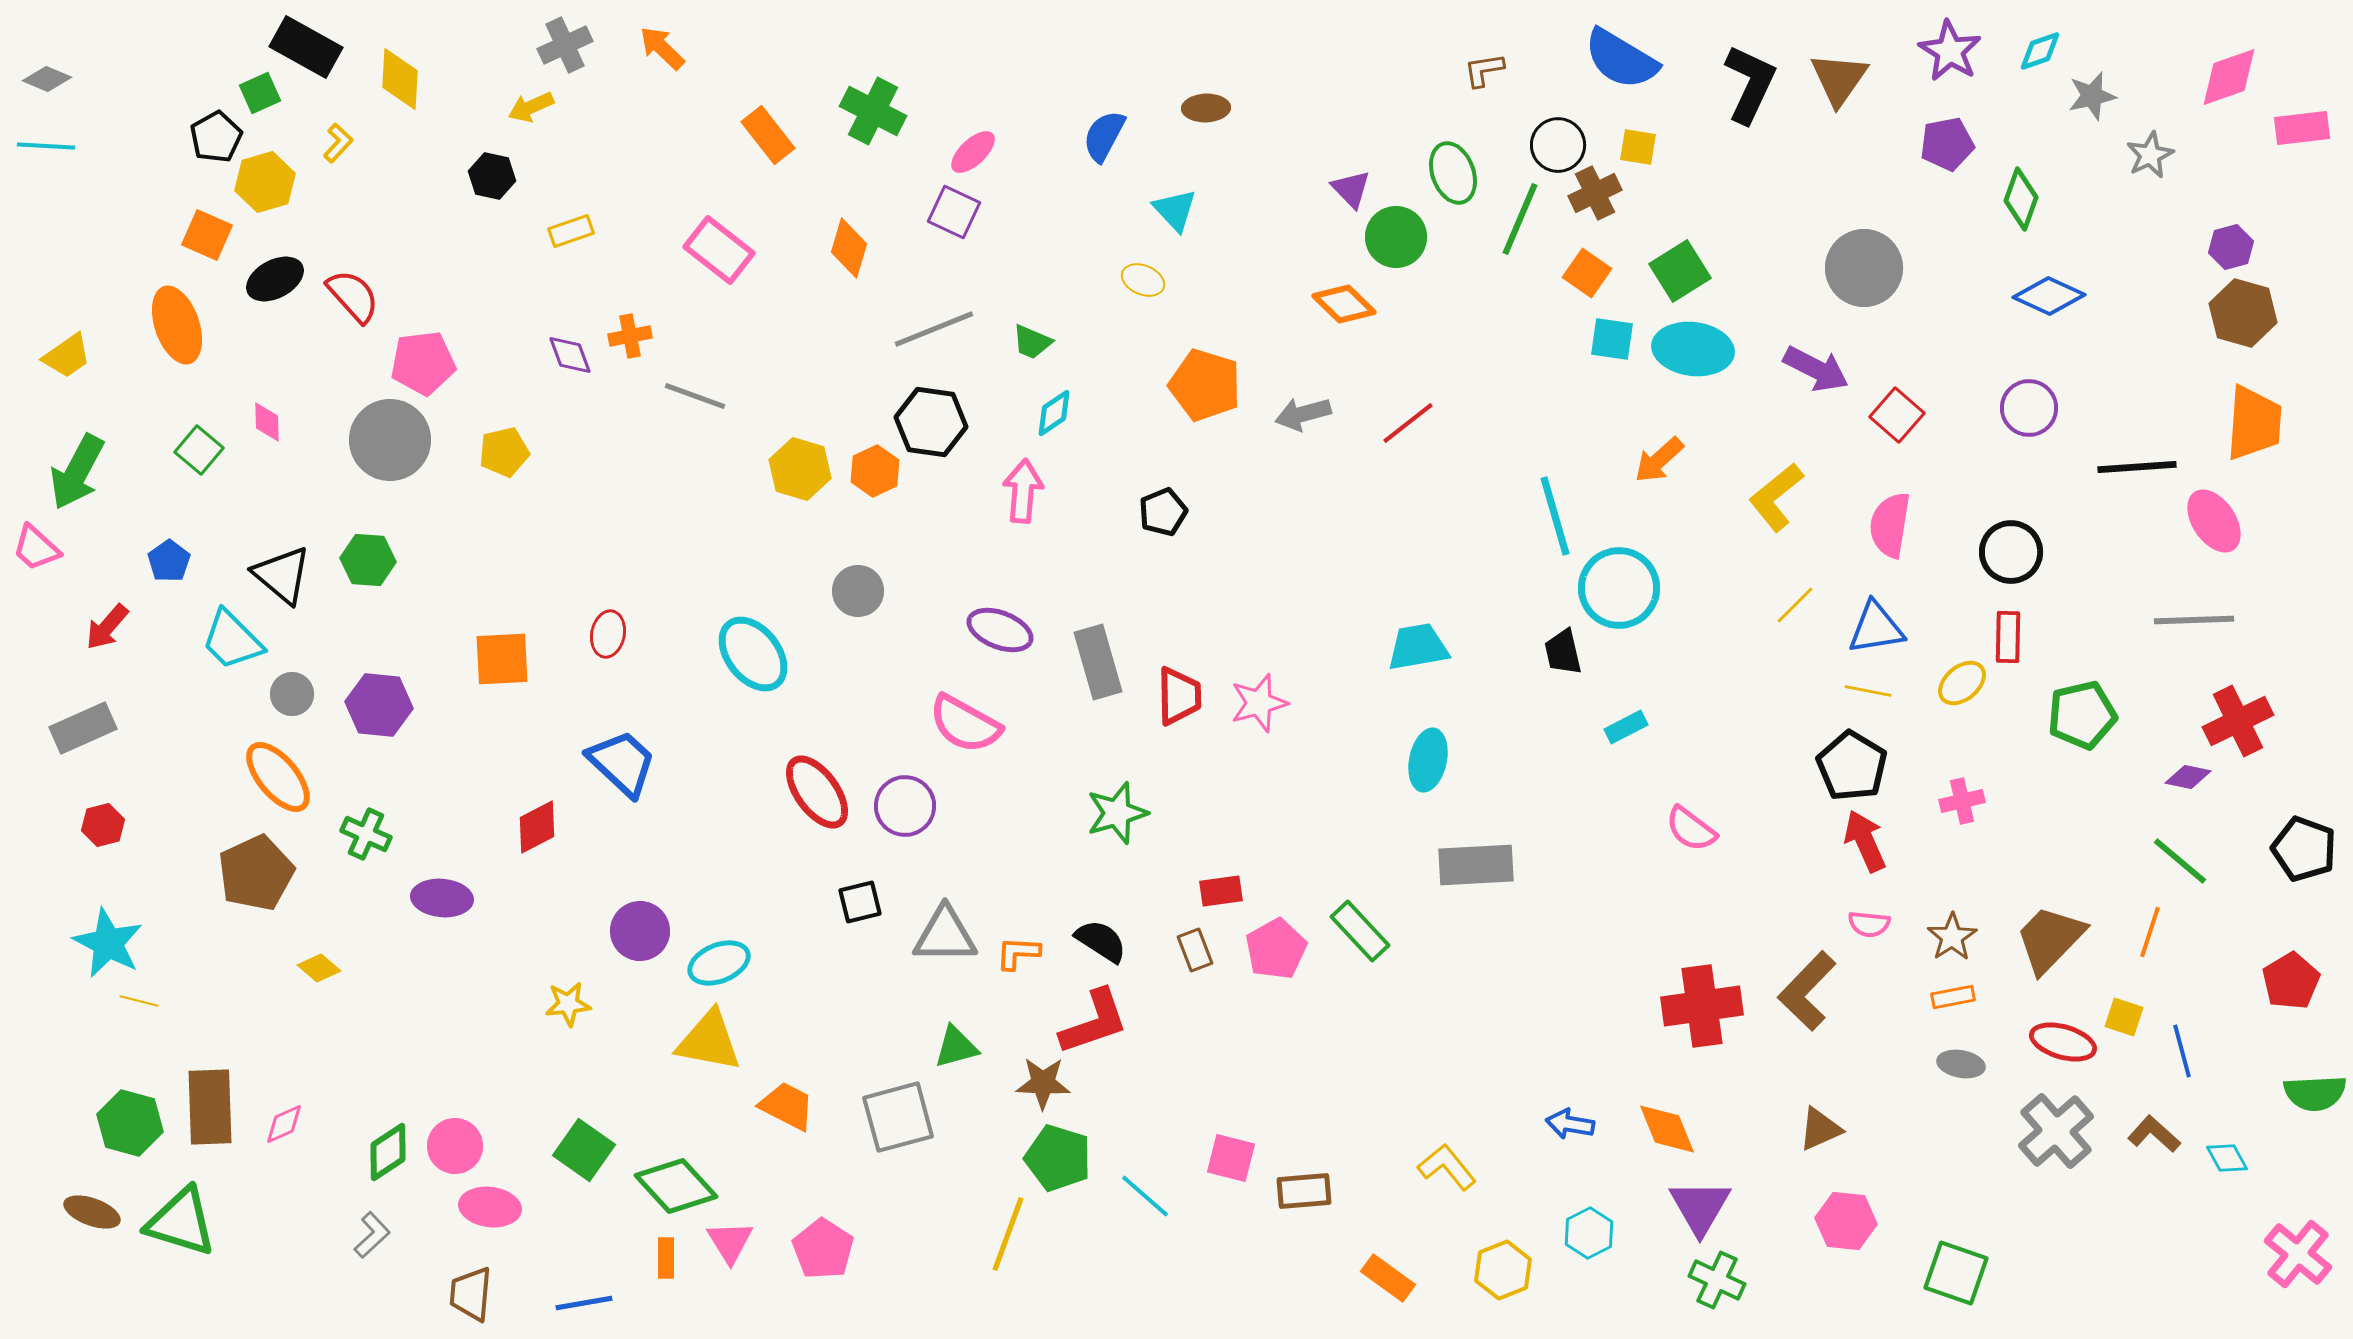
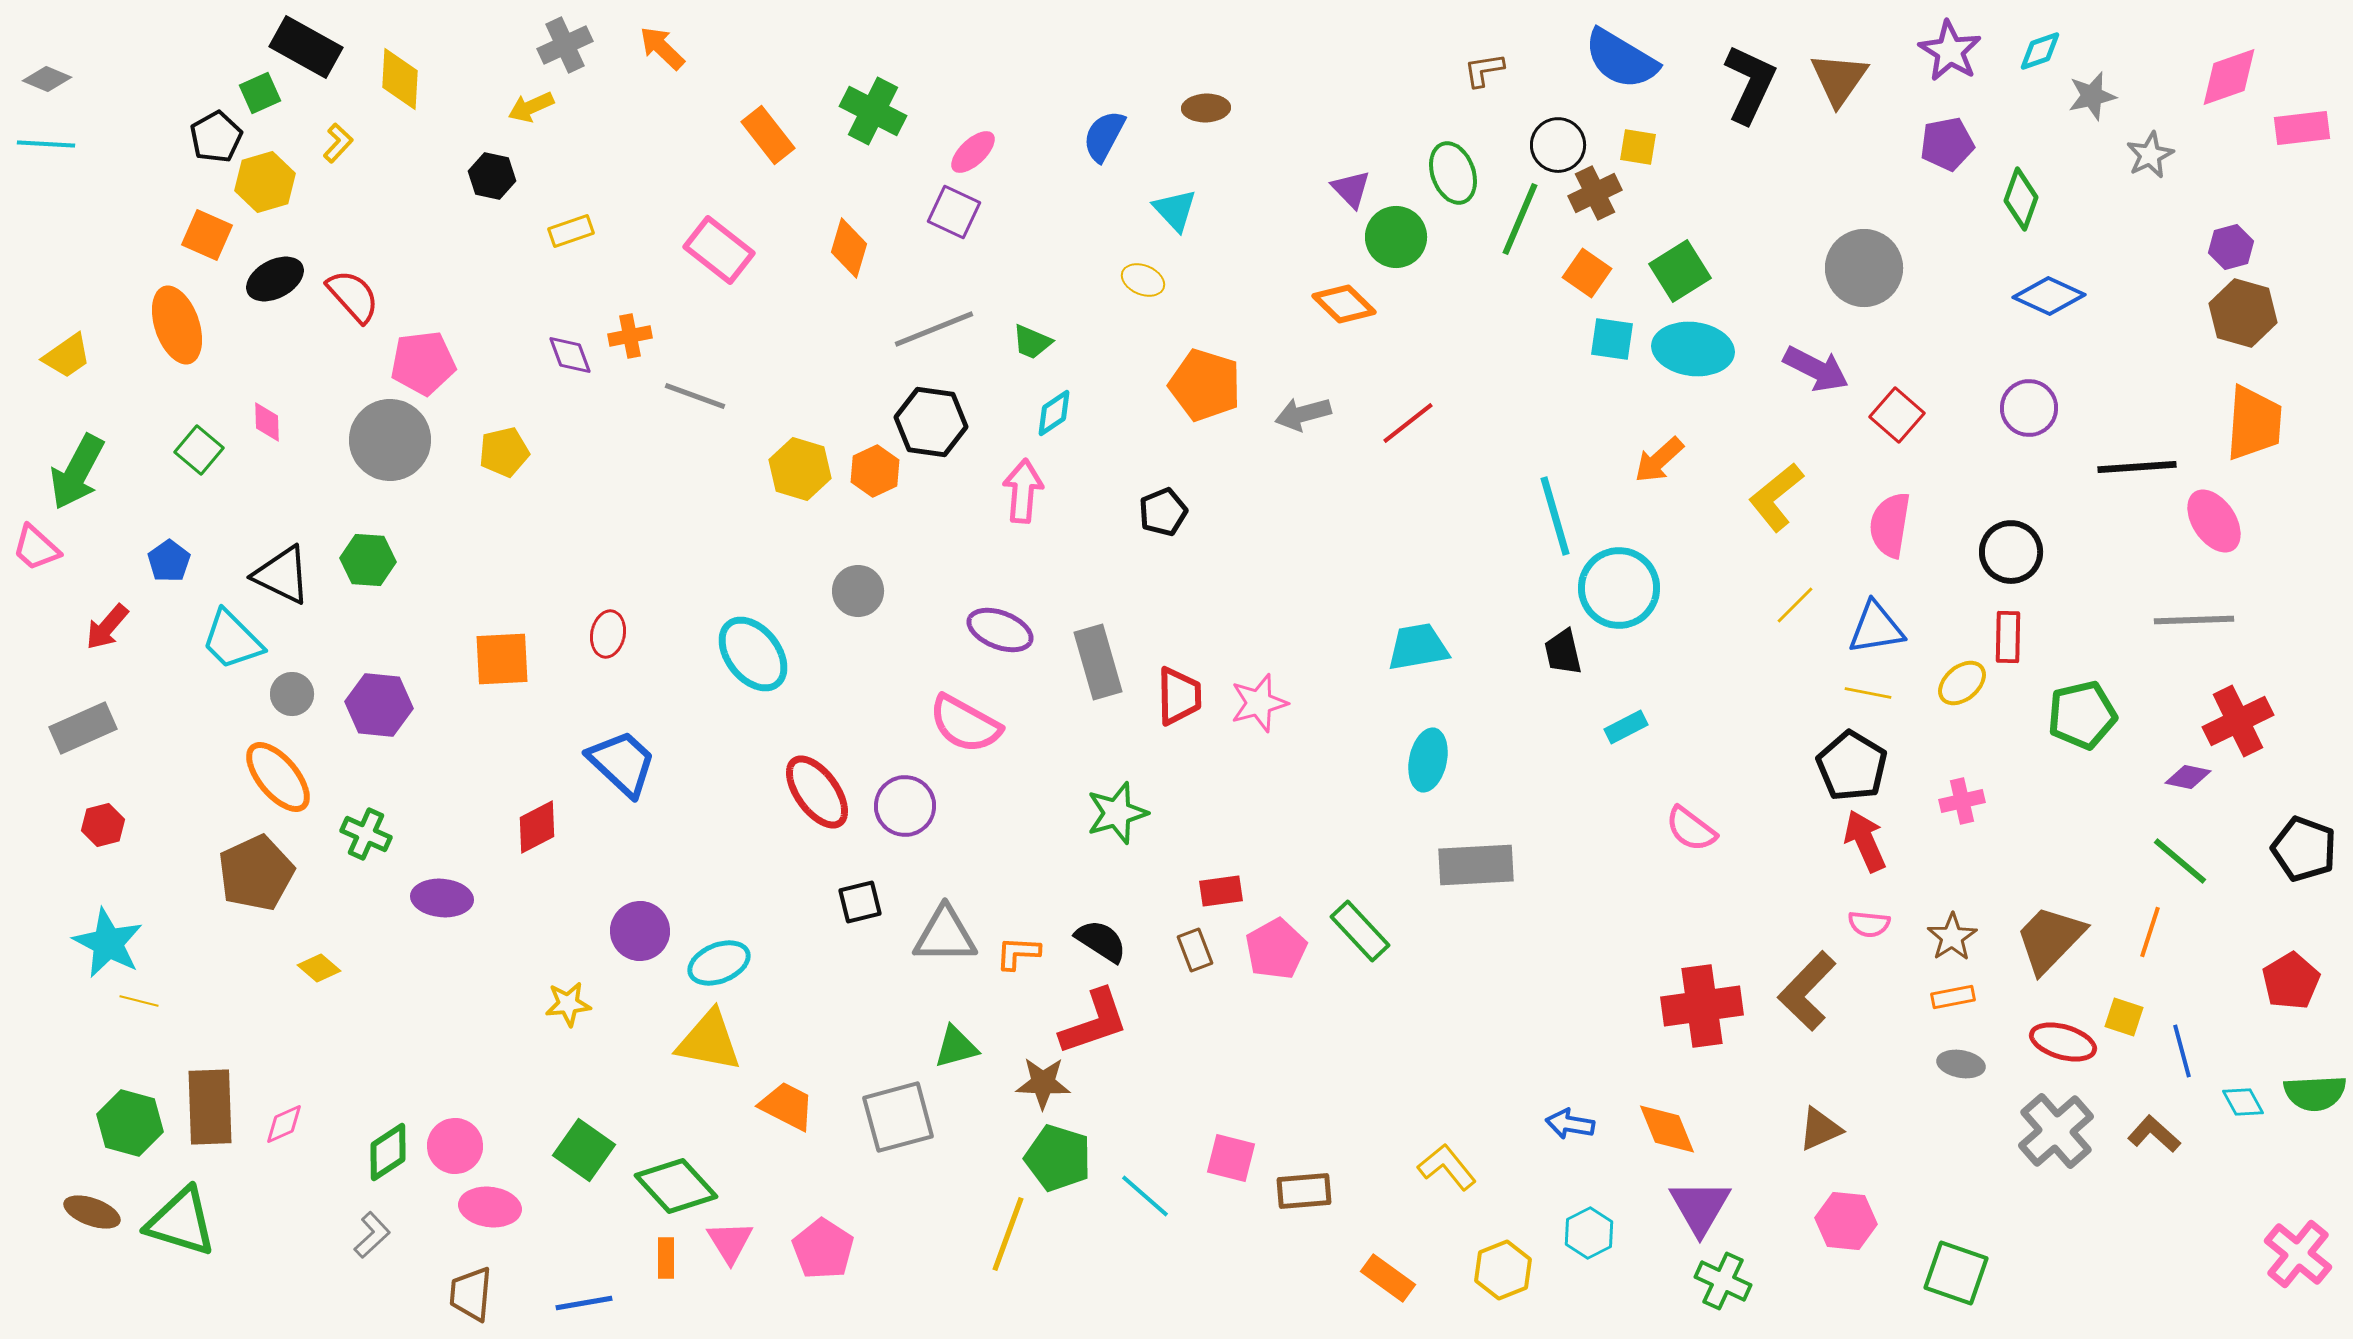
cyan line at (46, 146): moved 2 px up
black triangle at (282, 575): rotated 14 degrees counterclockwise
yellow line at (1868, 691): moved 2 px down
cyan diamond at (2227, 1158): moved 16 px right, 56 px up
green cross at (1717, 1280): moved 6 px right, 1 px down
